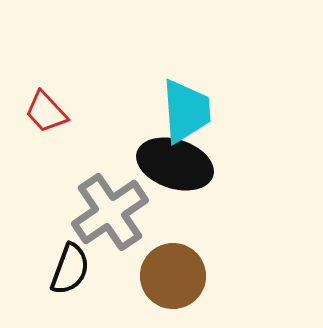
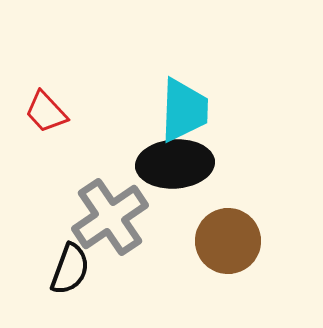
cyan trapezoid: moved 2 px left, 1 px up; rotated 6 degrees clockwise
black ellipse: rotated 22 degrees counterclockwise
gray cross: moved 5 px down
brown circle: moved 55 px right, 35 px up
